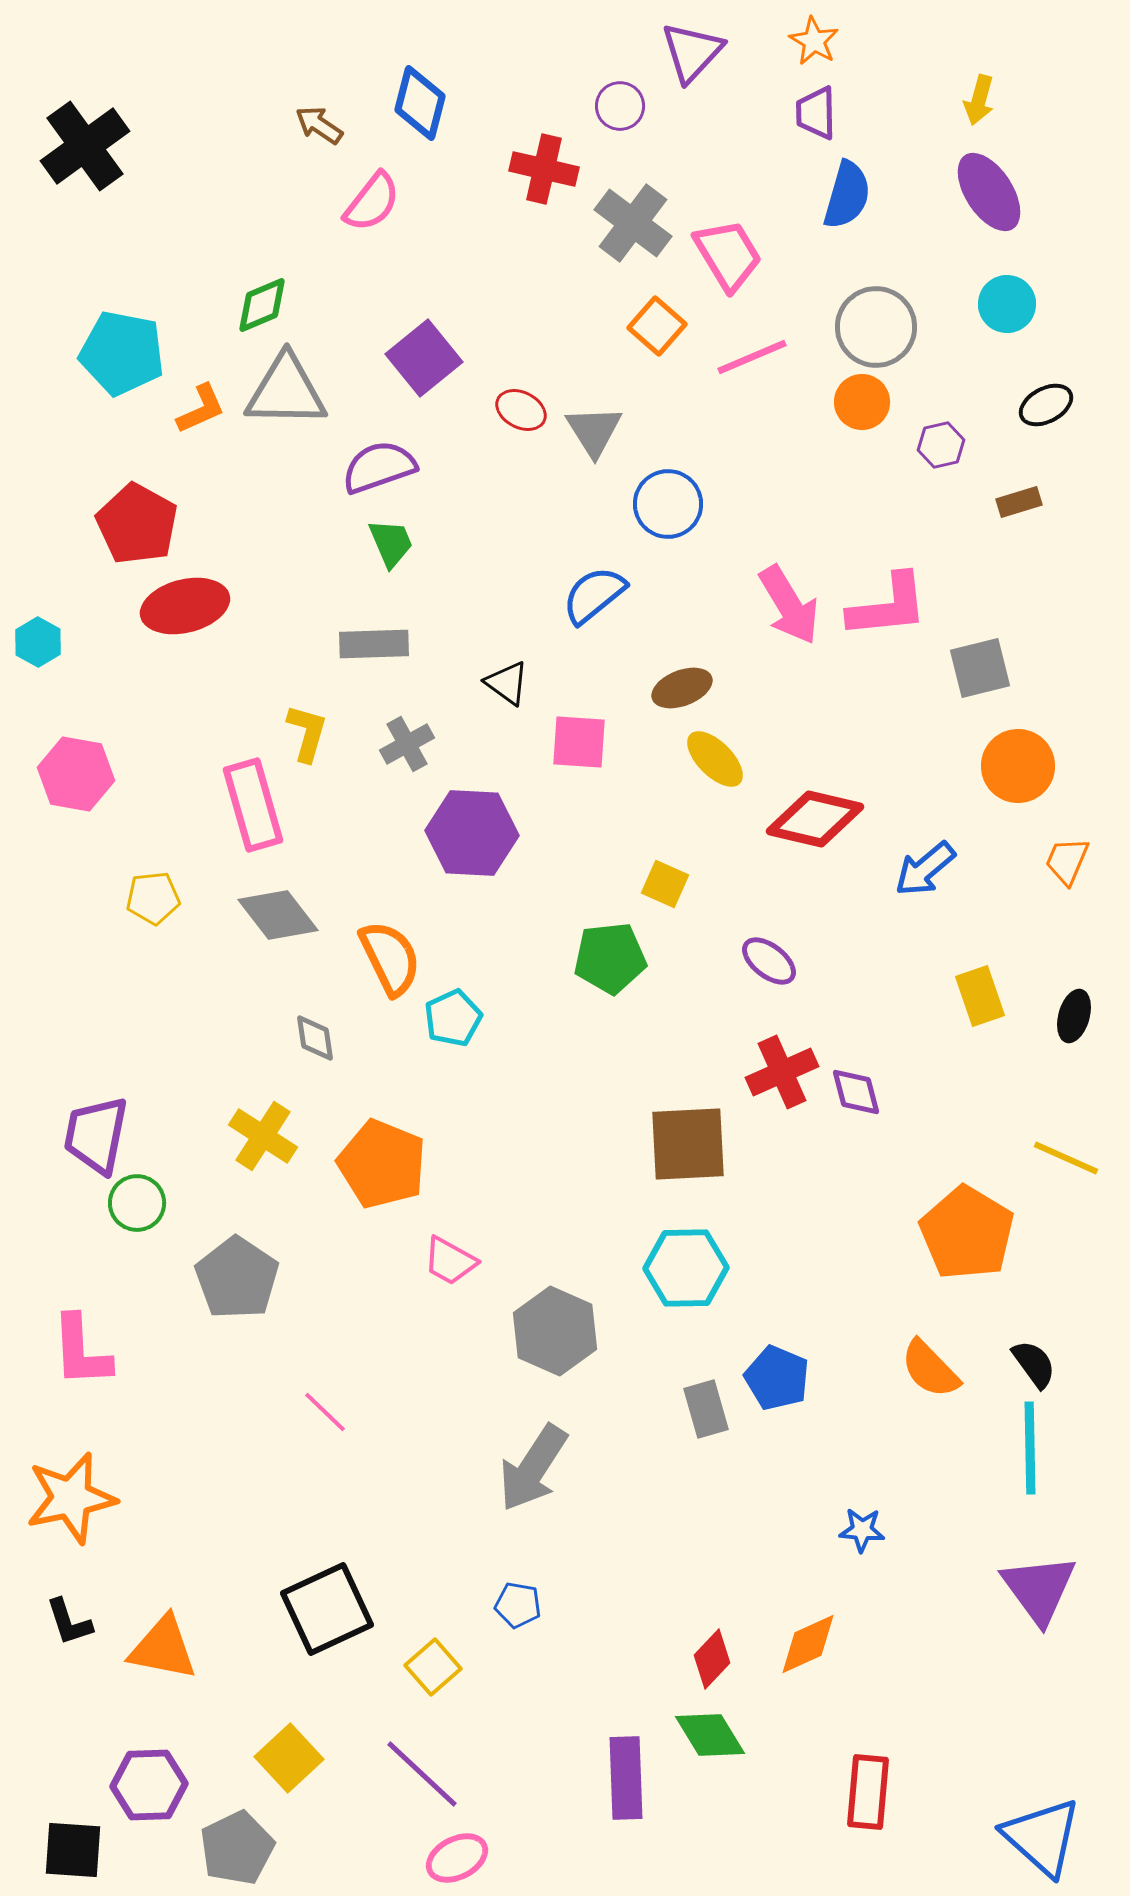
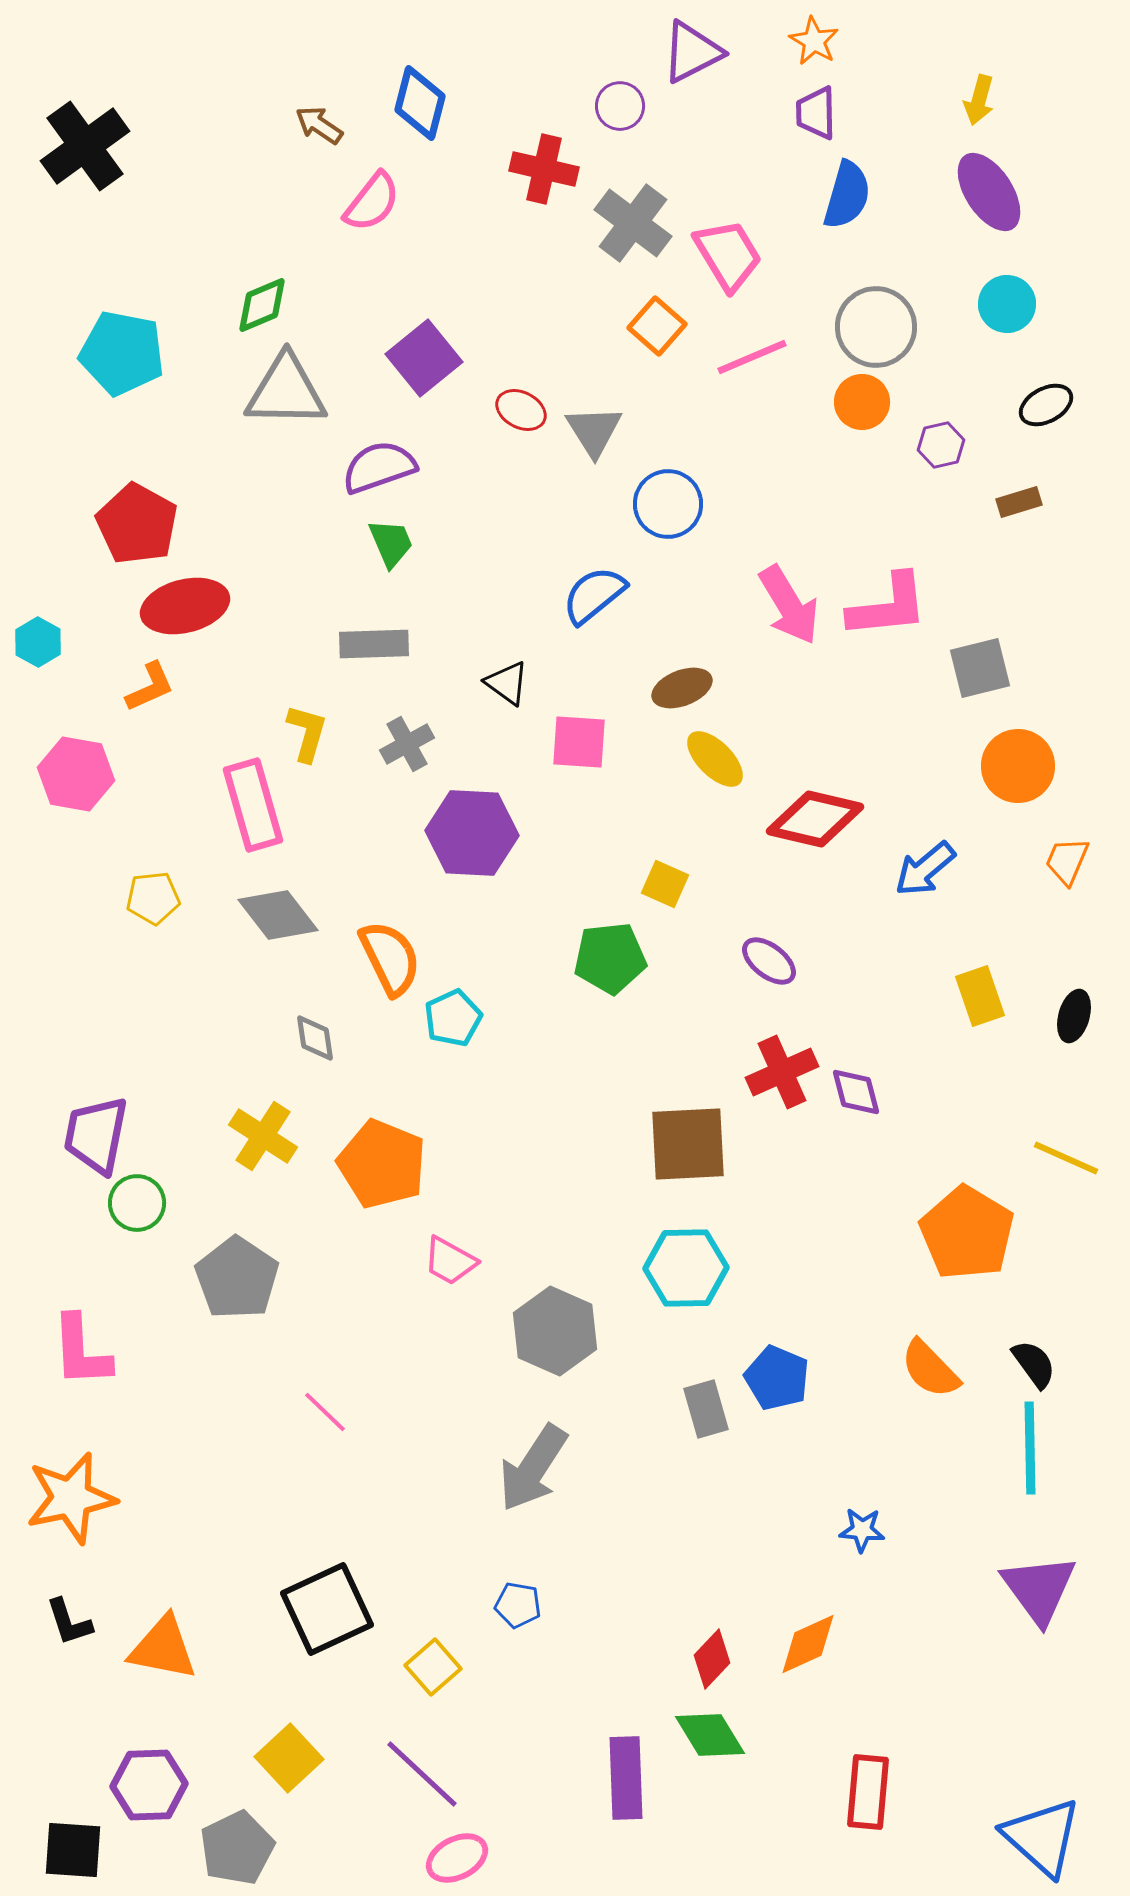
purple triangle at (692, 52): rotated 20 degrees clockwise
orange L-shape at (201, 409): moved 51 px left, 278 px down
